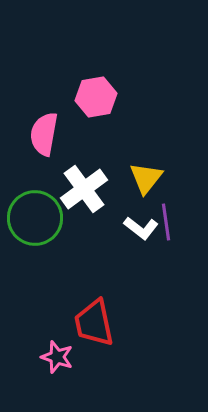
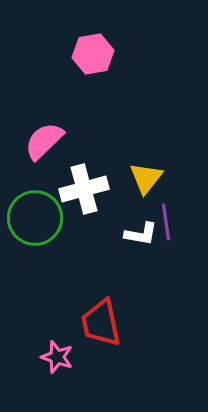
pink hexagon: moved 3 px left, 43 px up
pink semicircle: moved 7 px down; rotated 36 degrees clockwise
white cross: rotated 21 degrees clockwise
white L-shape: moved 6 px down; rotated 28 degrees counterclockwise
red trapezoid: moved 7 px right
